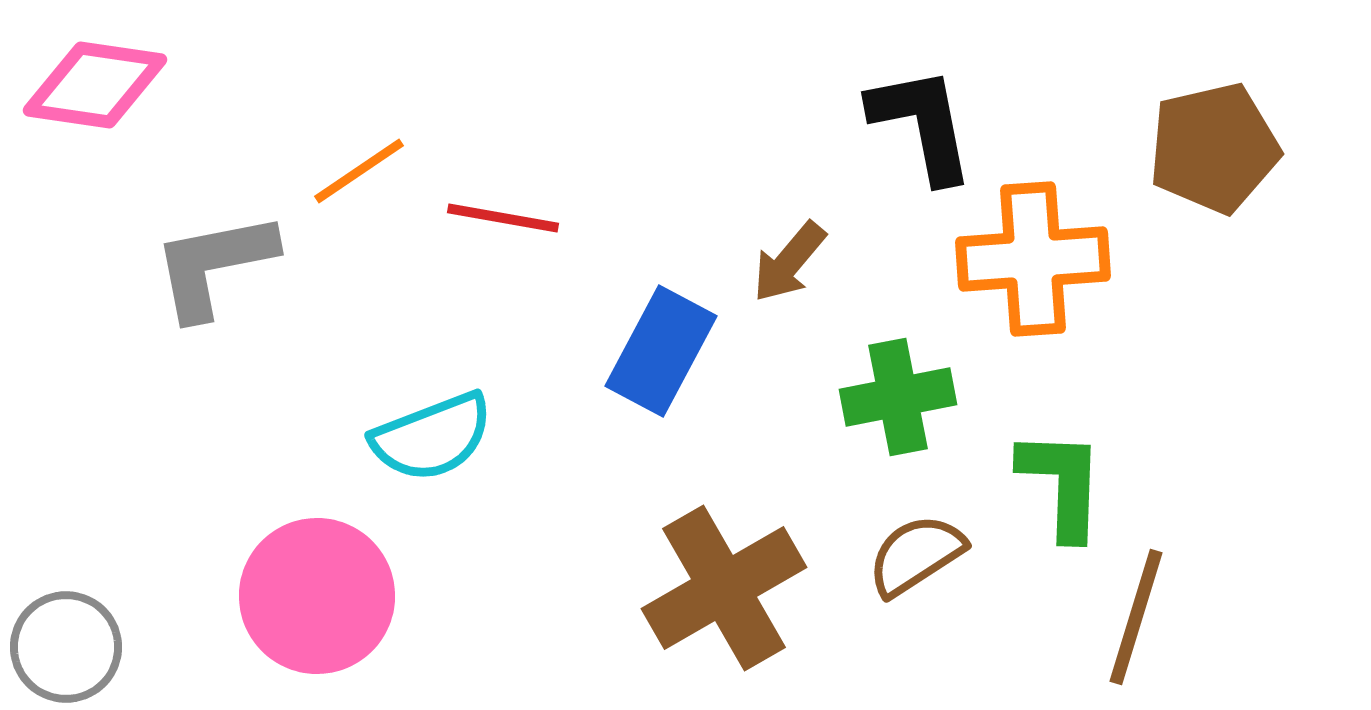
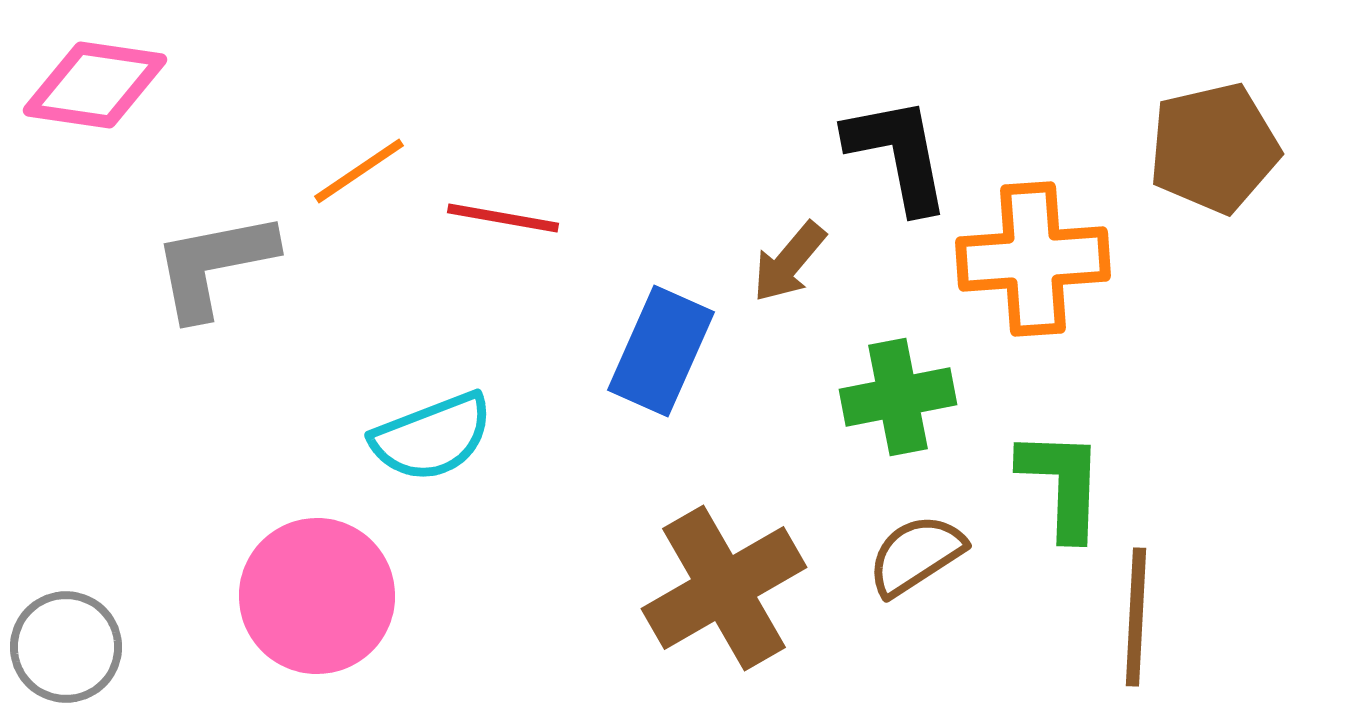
black L-shape: moved 24 px left, 30 px down
blue rectangle: rotated 4 degrees counterclockwise
brown line: rotated 14 degrees counterclockwise
